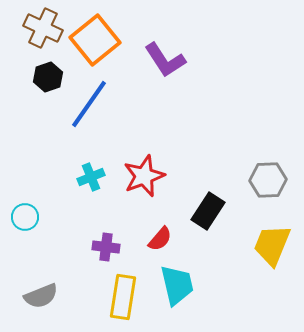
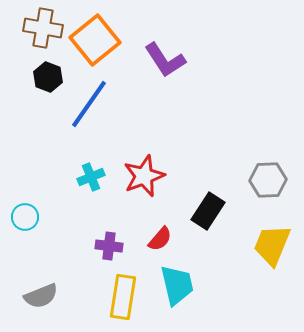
brown cross: rotated 15 degrees counterclockwise
black hexagon: rotated 20 degrees counterclockwise
purple cross: moved 3 px right, 1 px up
